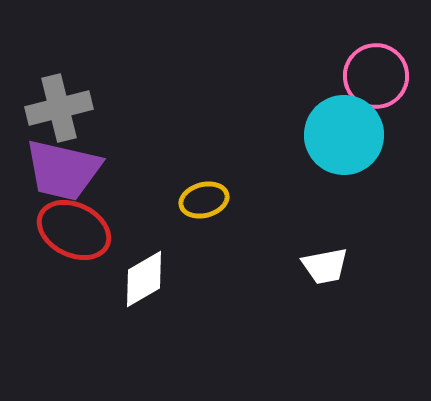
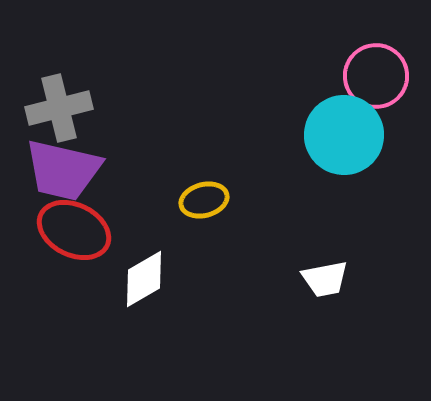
white trapezoid: moved 13 px down
